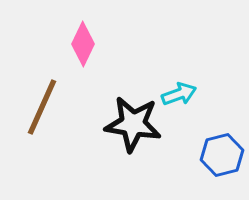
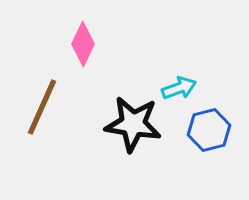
cyan arrow: moved 6 px up
blue hexagon: moved 13 px left, 25 px up
